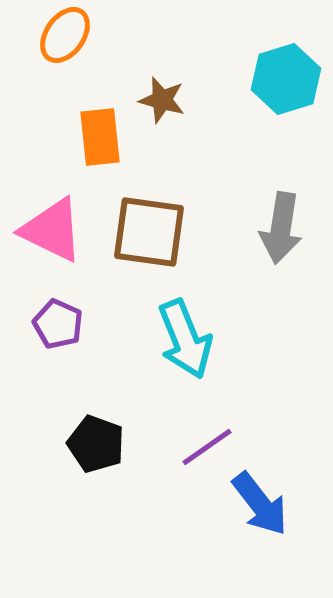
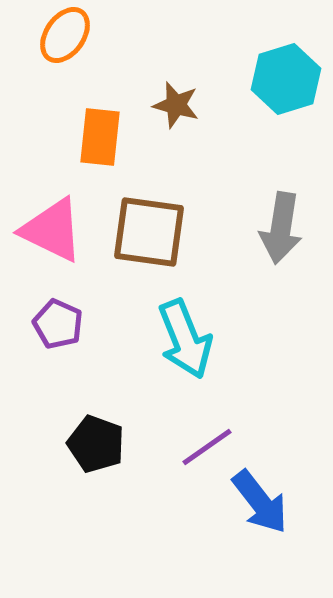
brown star: moved 14 px right, 5 px down
orange rectangle: rotated 12 degrees clockwise
blue arrow: moved 2 px up
